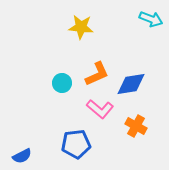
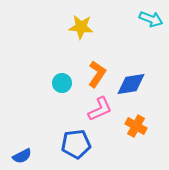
orange L-shape: rotated 32 degrees counterclockwise
pink L-shape: rotated 64 degrees counterclockwise
